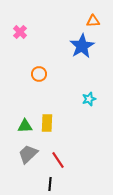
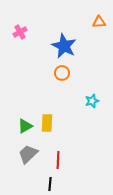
orange triangle: moved 6 px right, 1 px down
pink cross: rotated 16 degrees clockwise
blue star: moved 18 px left; rotated 15 degrees counterclockwise
orange circle: moved 23 px right, 1 px up
cyan star: moved 3 px right, 2 px down
green triangle: rotated 28 degrees counterclockwise
red line: rotated 36 degrees clockwise
